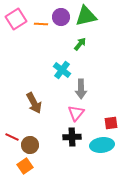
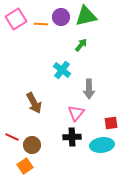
green arrow: moved 1 px right, 1 px down
gray arrow: moved 8 px right
brown circle: moved 2 px right
